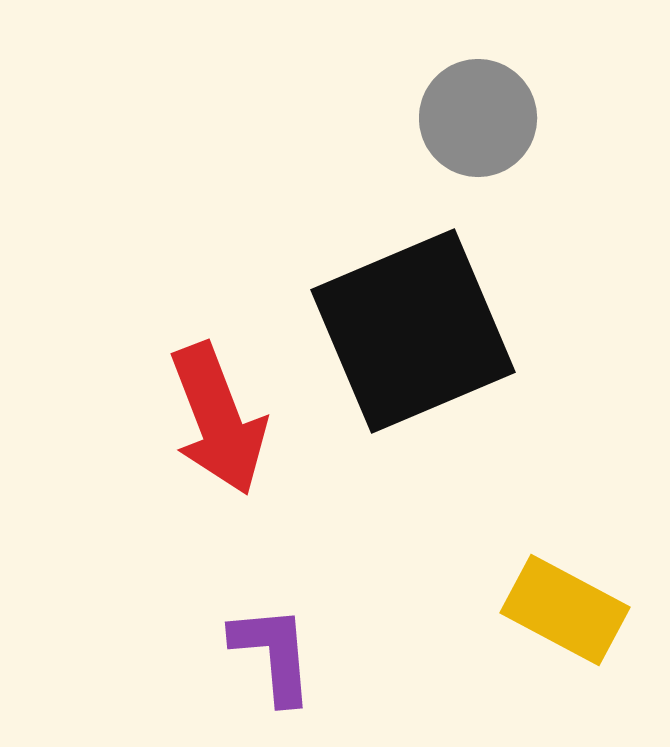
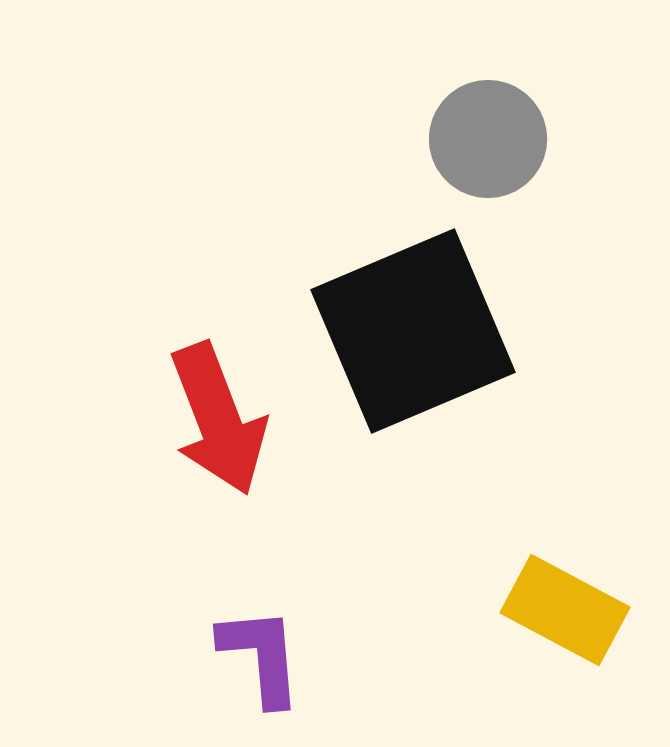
gray circle: moved 10 px right, 21 px down
purple L-shape: moved 12 px left, 2 px down
